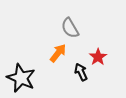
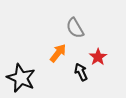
gray semicircle: moved 5 px right
